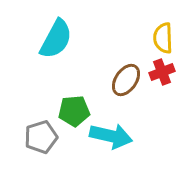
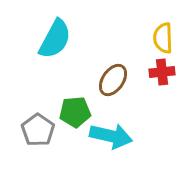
cyan semicircle: moved 1 px left
red cross: rotated 15 degrees clockwise
brown ellipse: moved 13 px left
green pentagon: moved 1 px right, 1 px down
gray pentagon: moved 3 px left, 7 px up; rotated 20 degrees counterclockwise
